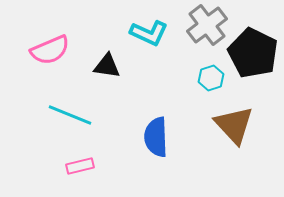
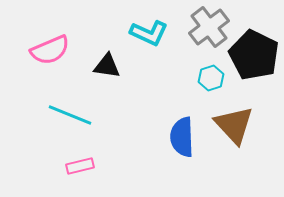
gray cross: moved 2 px right, 2 px down
black pentagon: moved 1 px right, 2 px down
blue semicircle: moved 26 px right
